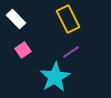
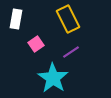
white rectangle: rotated 54 degrees clockwise
pink square: moved 13 px right, 6 px up
cyan star: moved 2 px left, 1 px down; rotated 8 degrees counterclockwise
